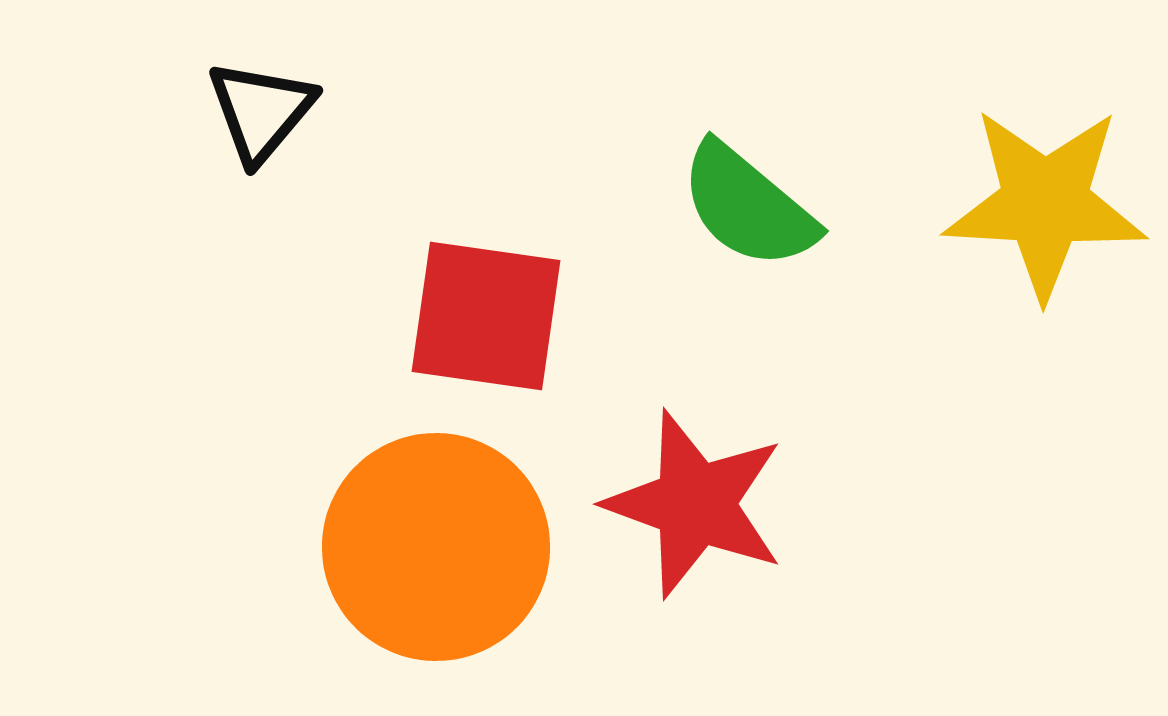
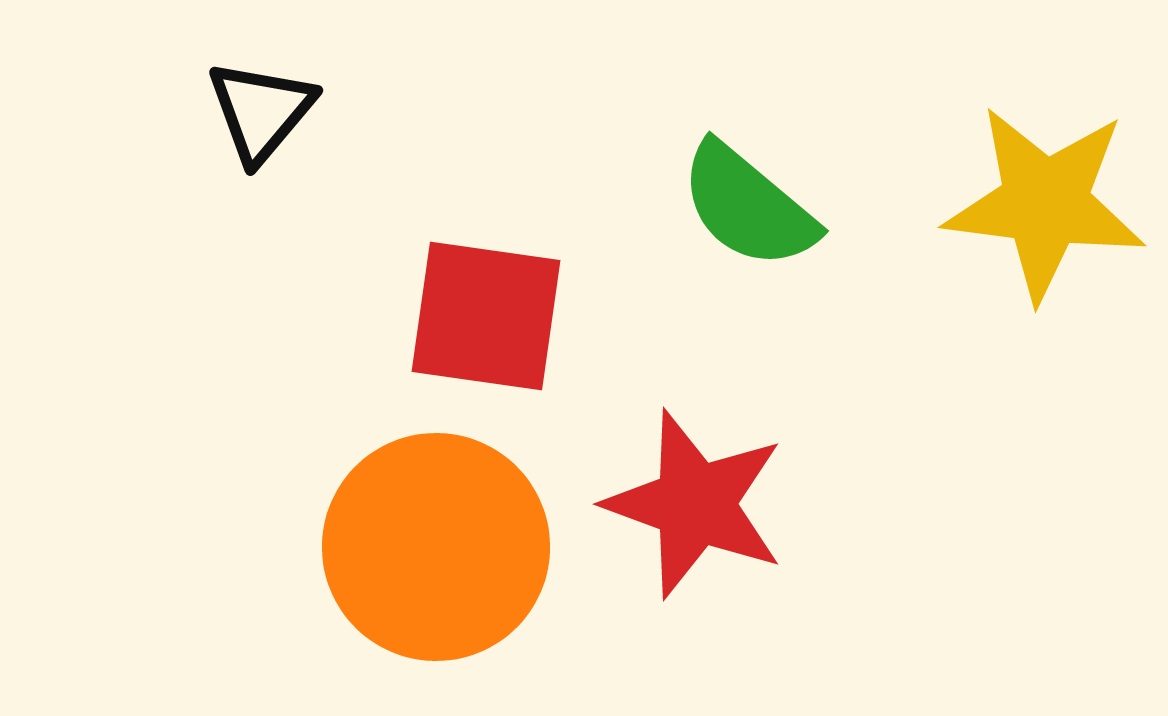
yellow star: rotated 4 degrees clockwise
